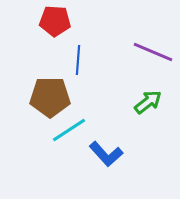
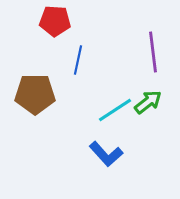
purple line: rotated 60 degrees clockwise
blue line: rotated 8 degrees clockwise
brown pentagon: moved 15 px left, 3 px up
cyan line: moved 46 px right, 20 px up
